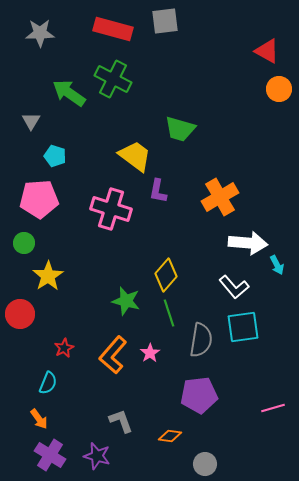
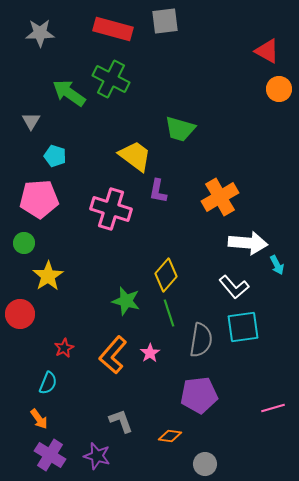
green cross: moved 2 px left
